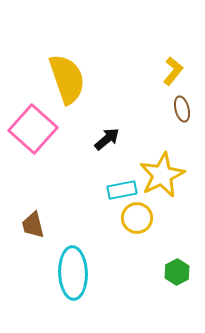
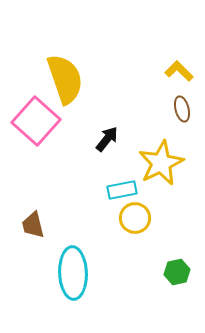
yellow L-shape: moved 6 px right; rotated 84 degrees counterclockwise
yellow semicircle: moved 2 px left
pink square: moved 3 px right, 8 px up
black arrow: rotated 12 degrees counterclockwise
yellow star: moved 1 px left, 12 px up
yellow circle: moved 2 px left
green hexagon: rotated 15 degrees clockwise
